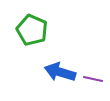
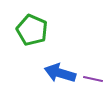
blue arrow: moved 1 px down
